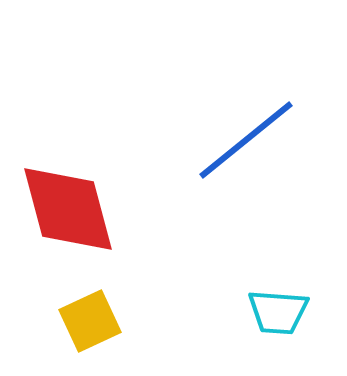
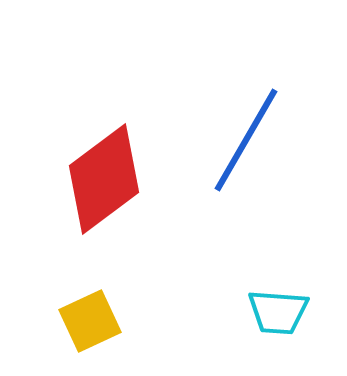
blue line: rotated 21 degrees counterclockwise
red diamond: moved 36 px right, 30 px up; rotated 68 degrees clockwise
